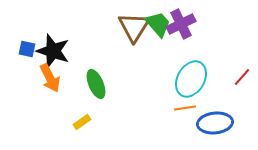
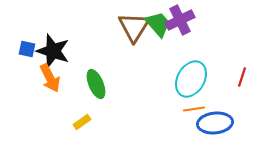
purple cross: moved 1 px left, 4 px up
red line: rotated 24 degrees counterclockwise
orange line: moved 9 px right, 1 px down
